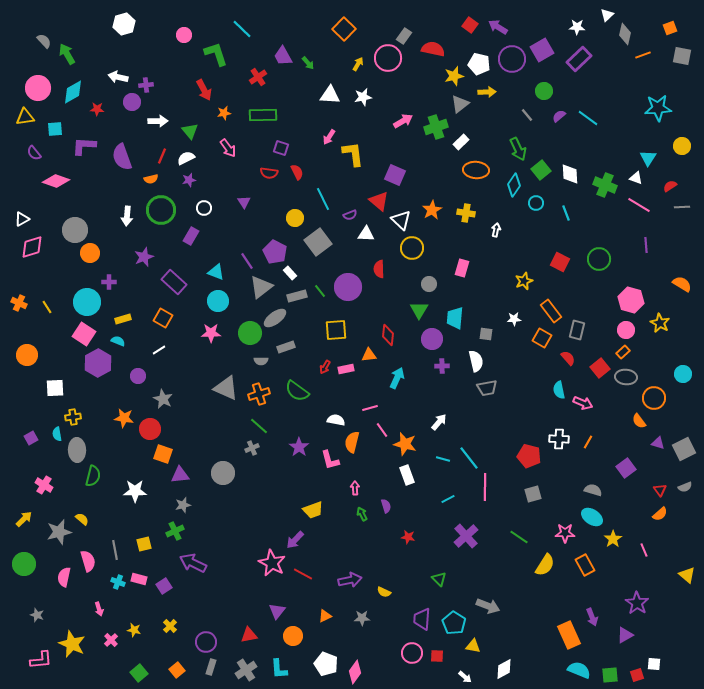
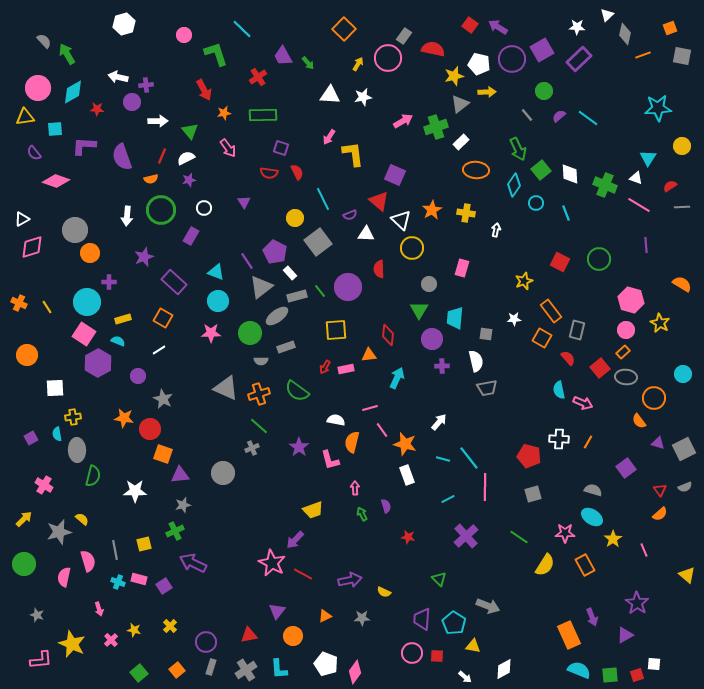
gray ellipse at (275, 318): moved 2 px right, 2 px up
